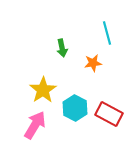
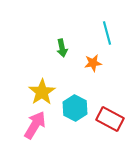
yellow star: moved 1 px left, 2 px down
red rectangle: moved 1 px right, 5 px down
